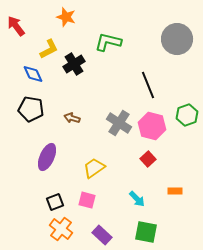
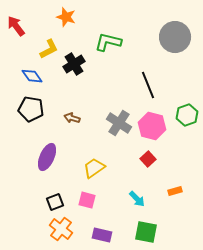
gray circle: moved 2 px left, 2 px up
blue diamond: moved 1 px left, 2 px down; rotated 10 degrees counterclockwise
orange rectangle: rotated 16 degrees counterclockwise
purple rectangle: rotated 30 degrees counterclockwise
